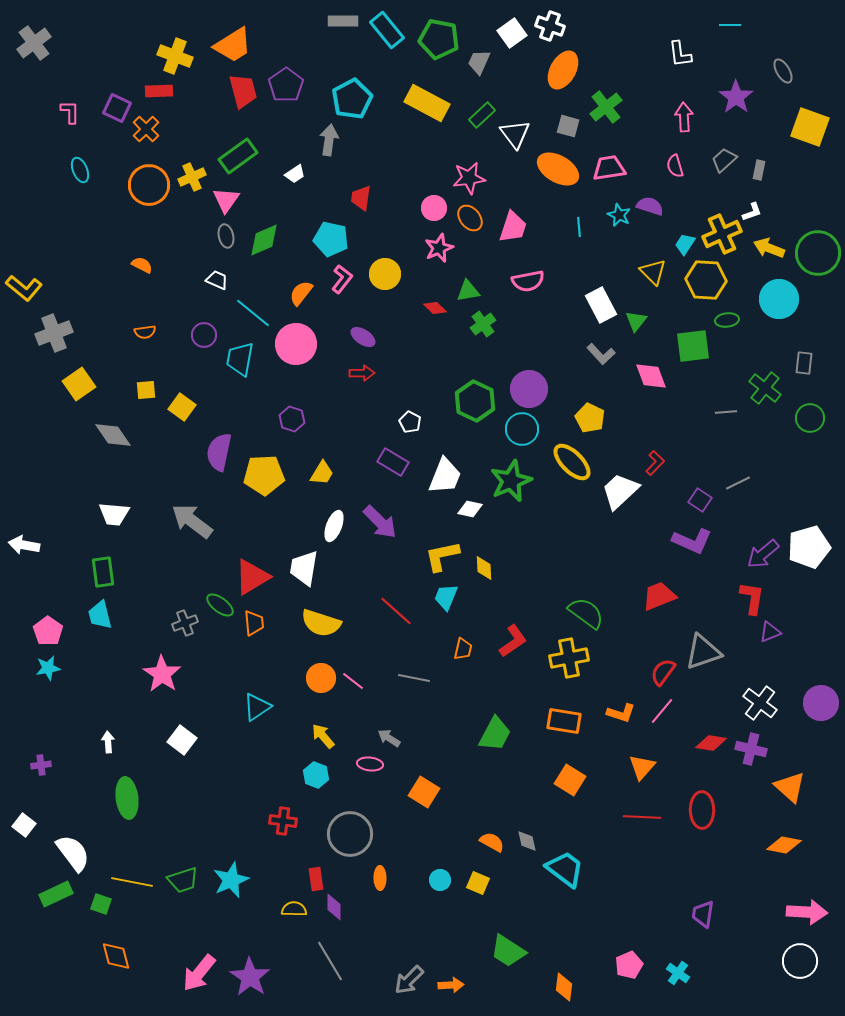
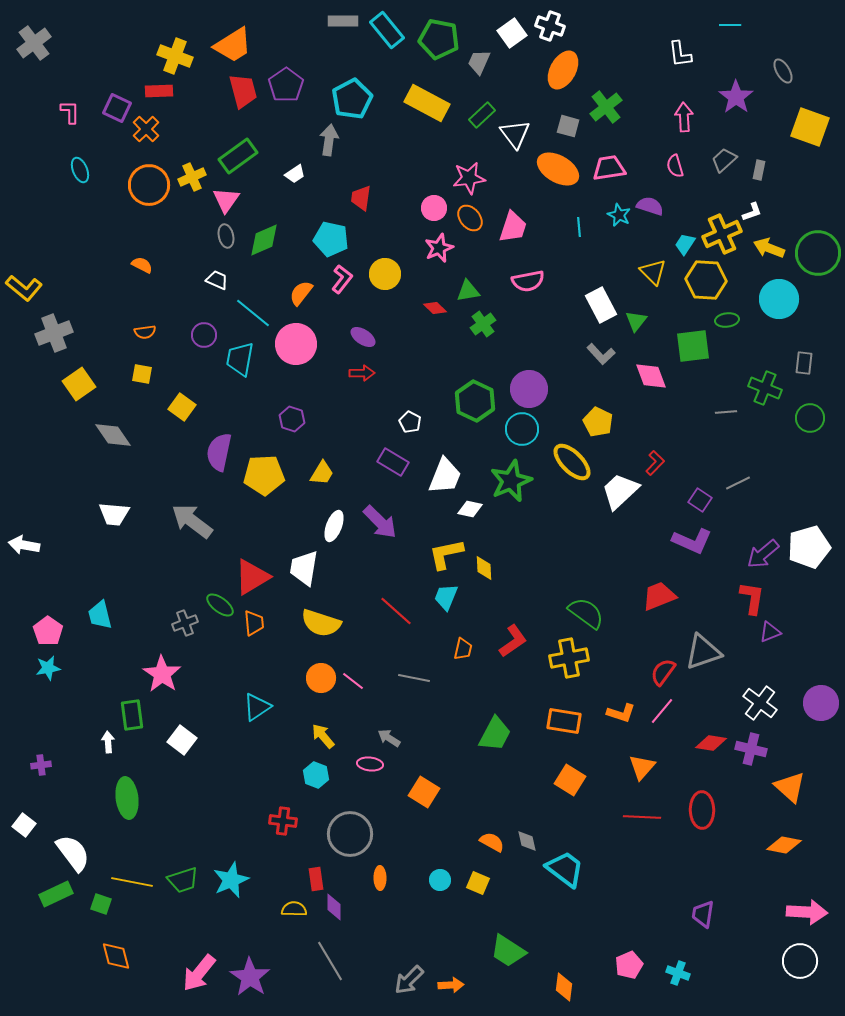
green cross at (765, 388): rotated 16 degrees counterclockwise
yellow square at (146, 390): moved 4 px left, 16 px up; rotated 15 degrees clockwise
yellow pentagon at (590, 418): moved 8 px right, 4 px down
yellow L-shape at (442, 556): moved 4 px right, 2 px up
green rectangle at (103, 572): moved 29 px right, 143 px down
cyan cross at (678, 973): rotated 15 degrees counterclockwise
